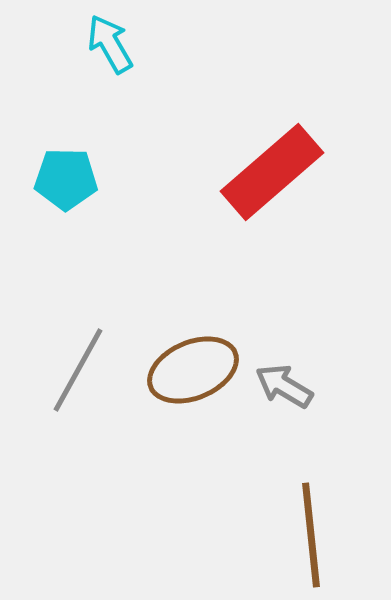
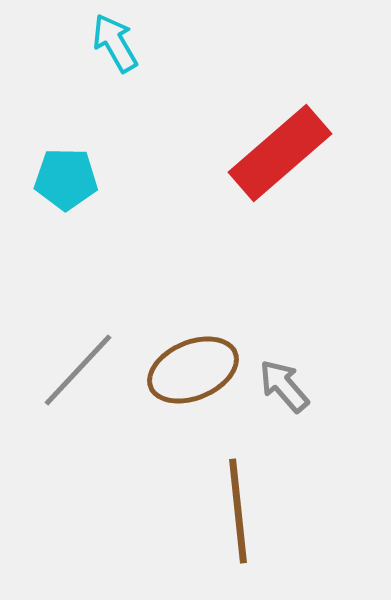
cyan arrow: moved 5 px right, 1 px up
red rectangle: moved 8 px right, 19 px up
gray line: rotated 14 degrees clockwise
gray arrow: rotated 18 degrees clockwise
brown line: moved 73 px left, 24 px up
